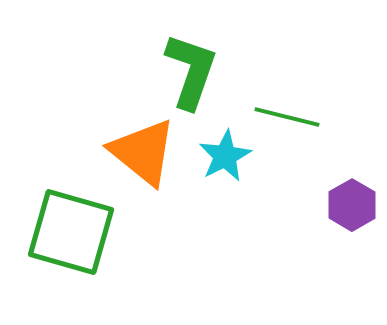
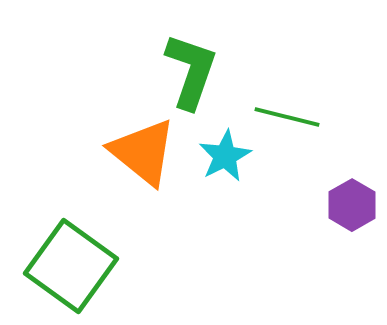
green square: moved 34 px down; rotated 20 degrees clockwise
